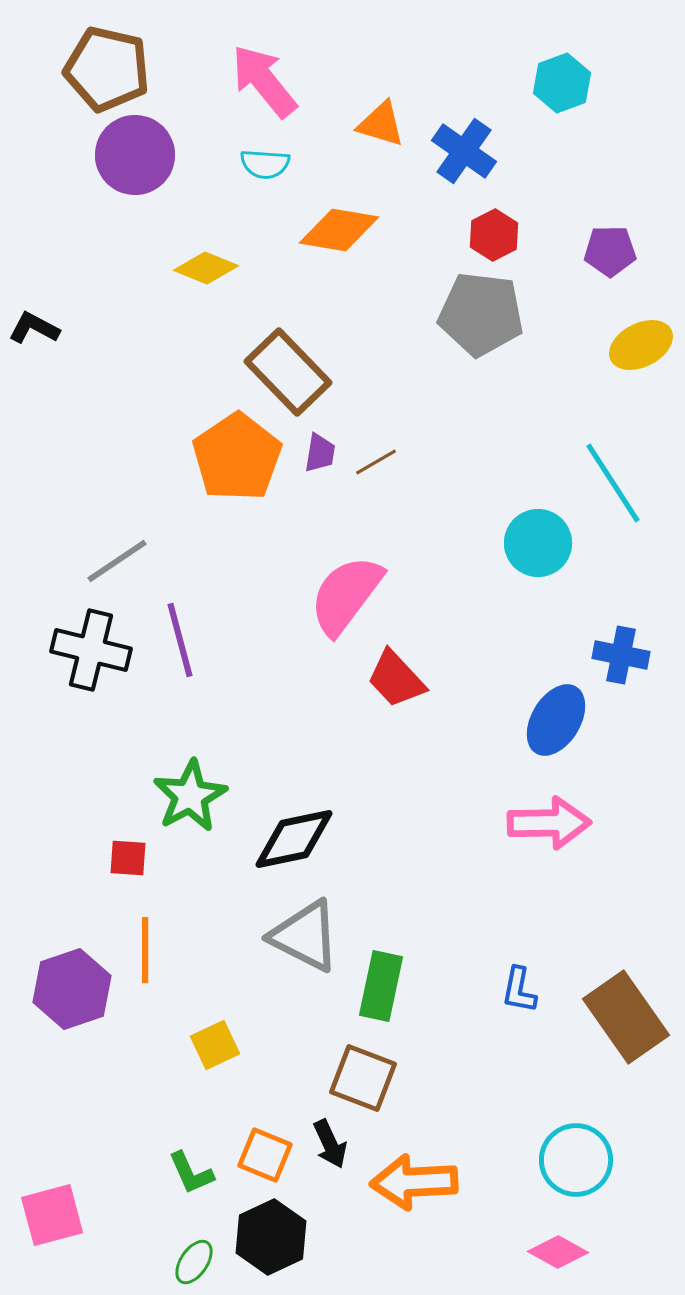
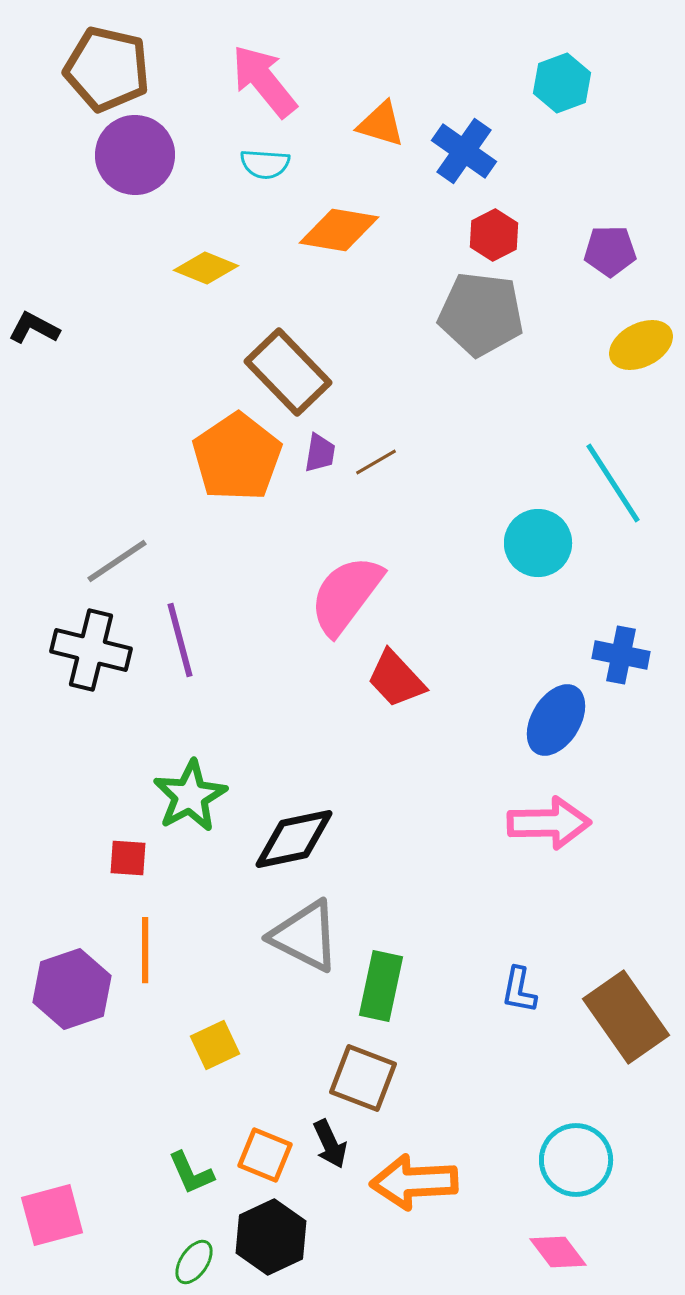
pink diamond at (558, 1252): rotated 24 degrees clockwise
